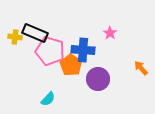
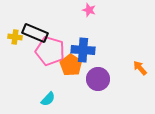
pink star: moved 21 px left, 23 px up; rotated 16 degrees counterclockwise
orange arrow: moved 1 px left
